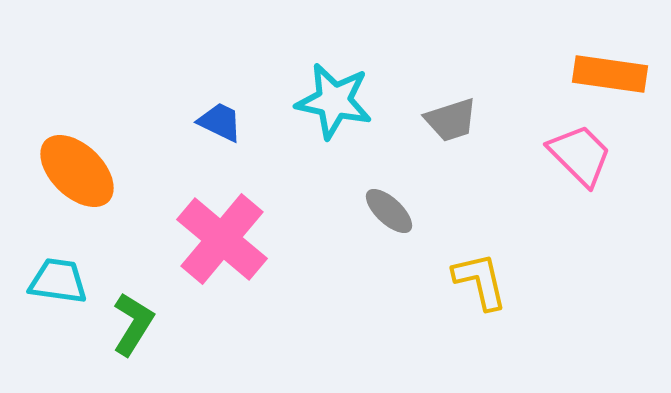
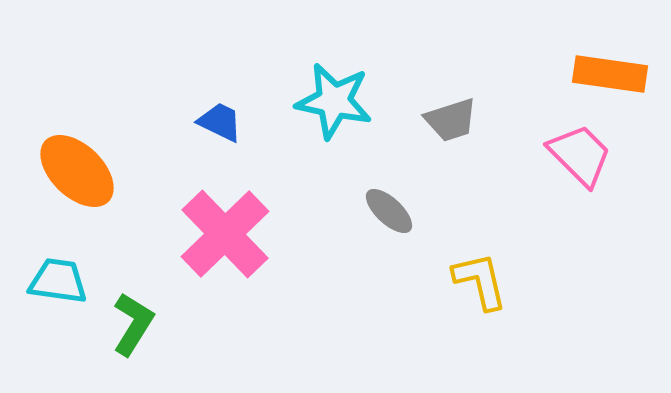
pink cross: moved 3 px right, 5 px up; rotated 6 degrees clockwise
